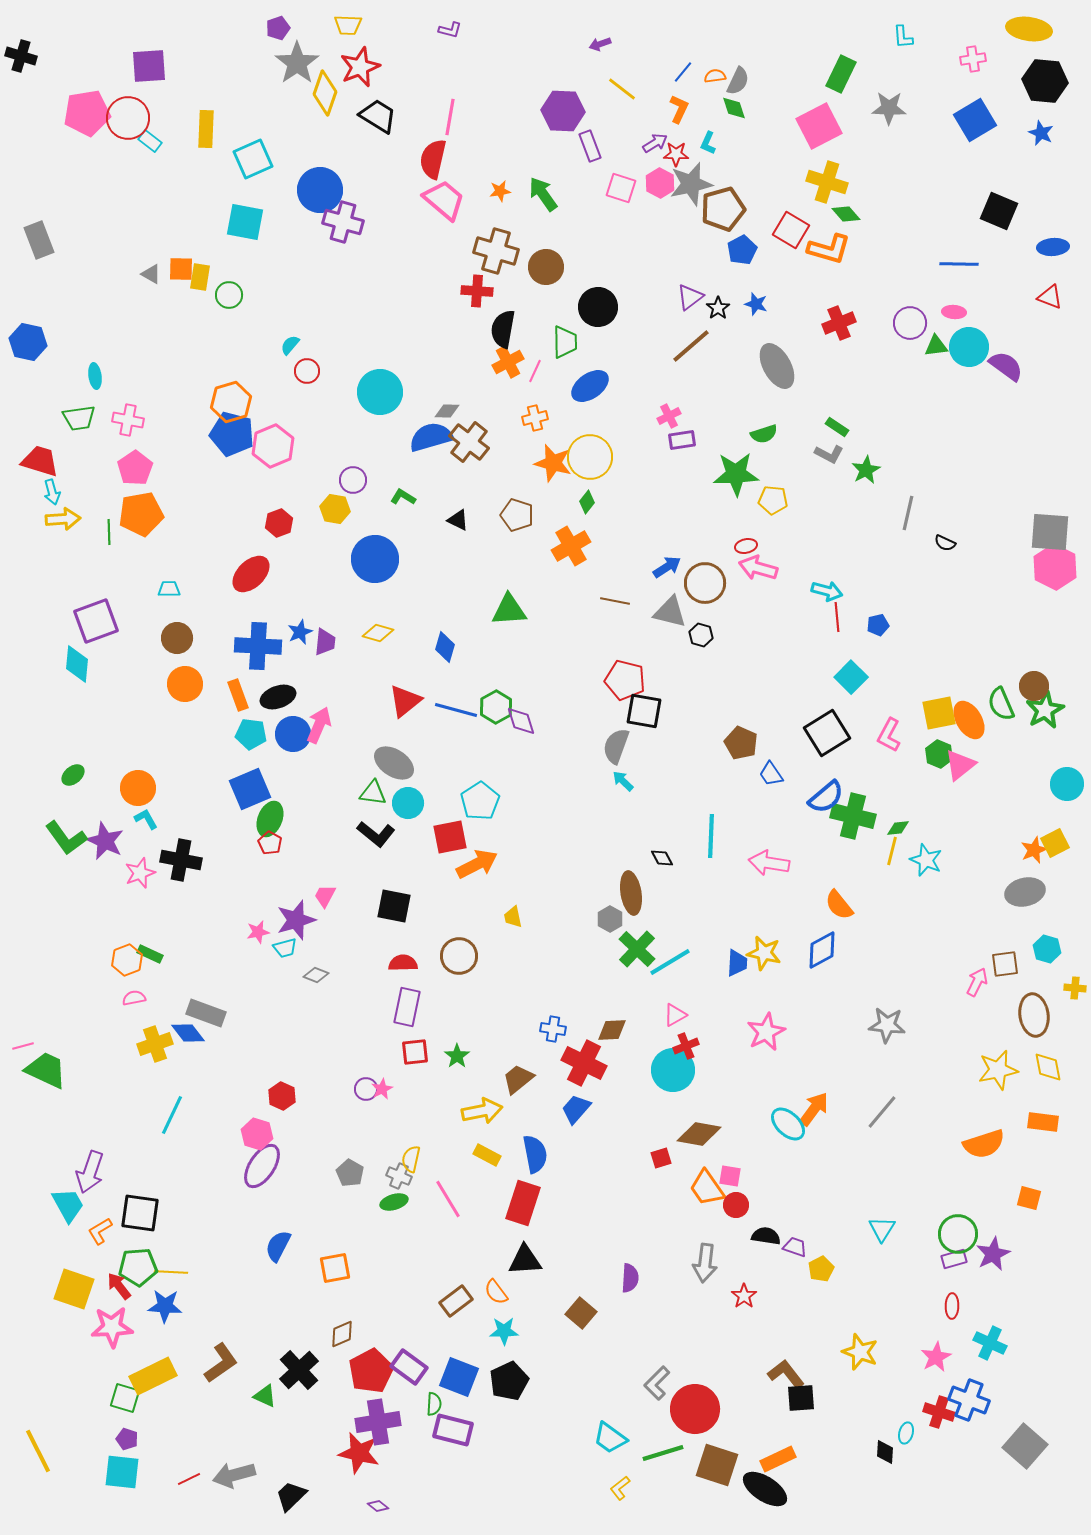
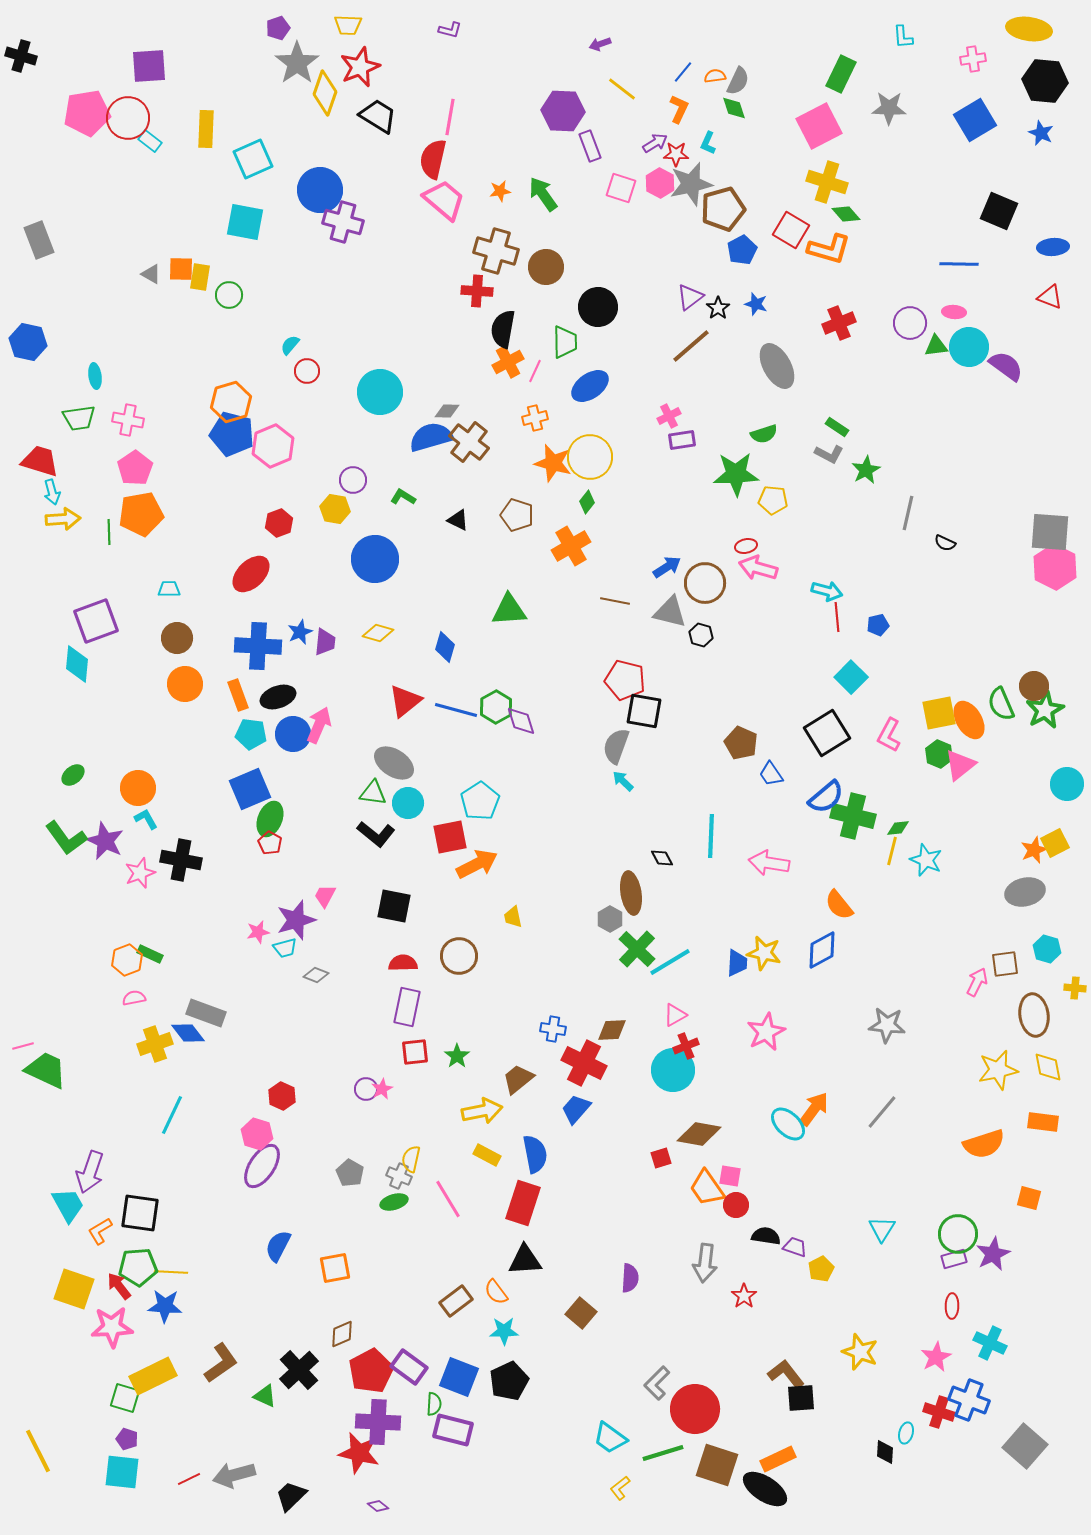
purple cross at (378, 1422): rotated 12 degrees clockwise
